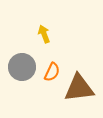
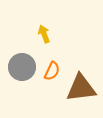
orange semicircle: moved 1 px up
brown triangle: moved 2 px right
